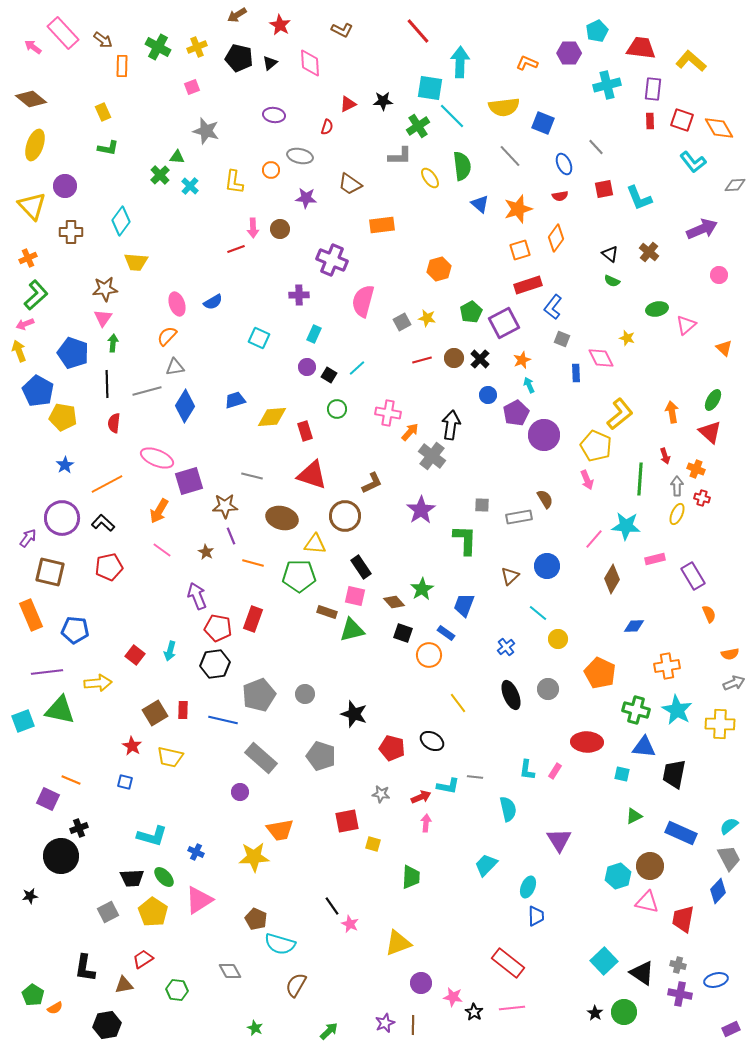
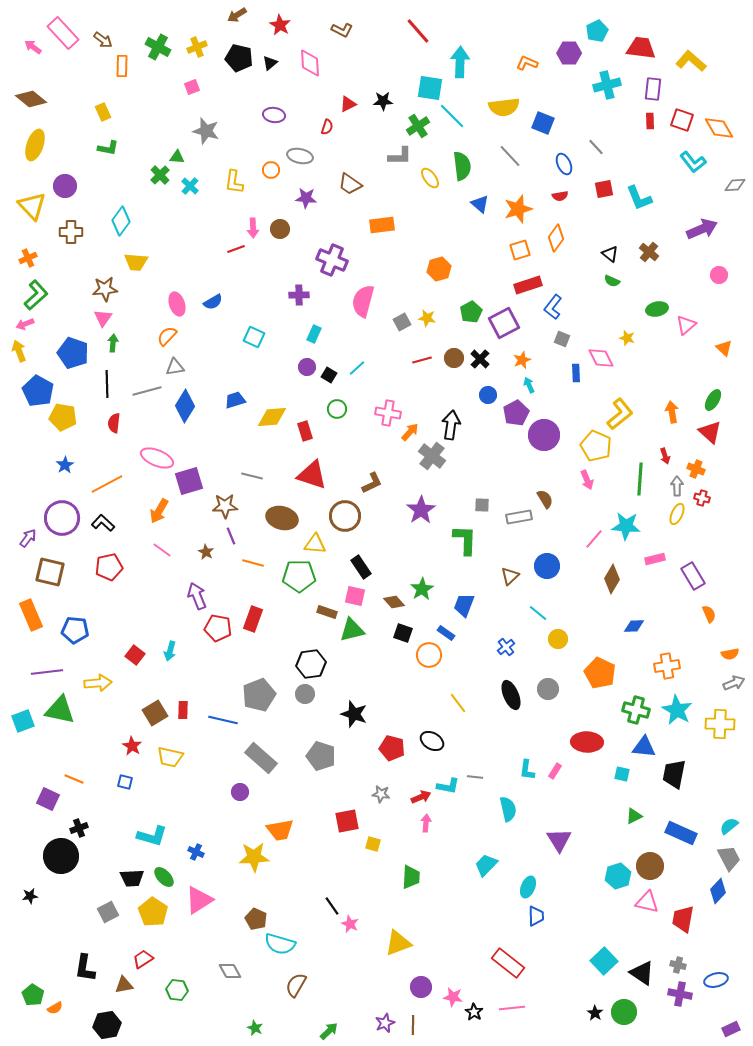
cyan square at (259, 338): moved 5 px left, 1 px up
black hexagon at (215, 664): moved 96 px right
orange line at (71, 780): moved 3 px right, 1 px up
purple circle at (421, 983): moved 4 px down
